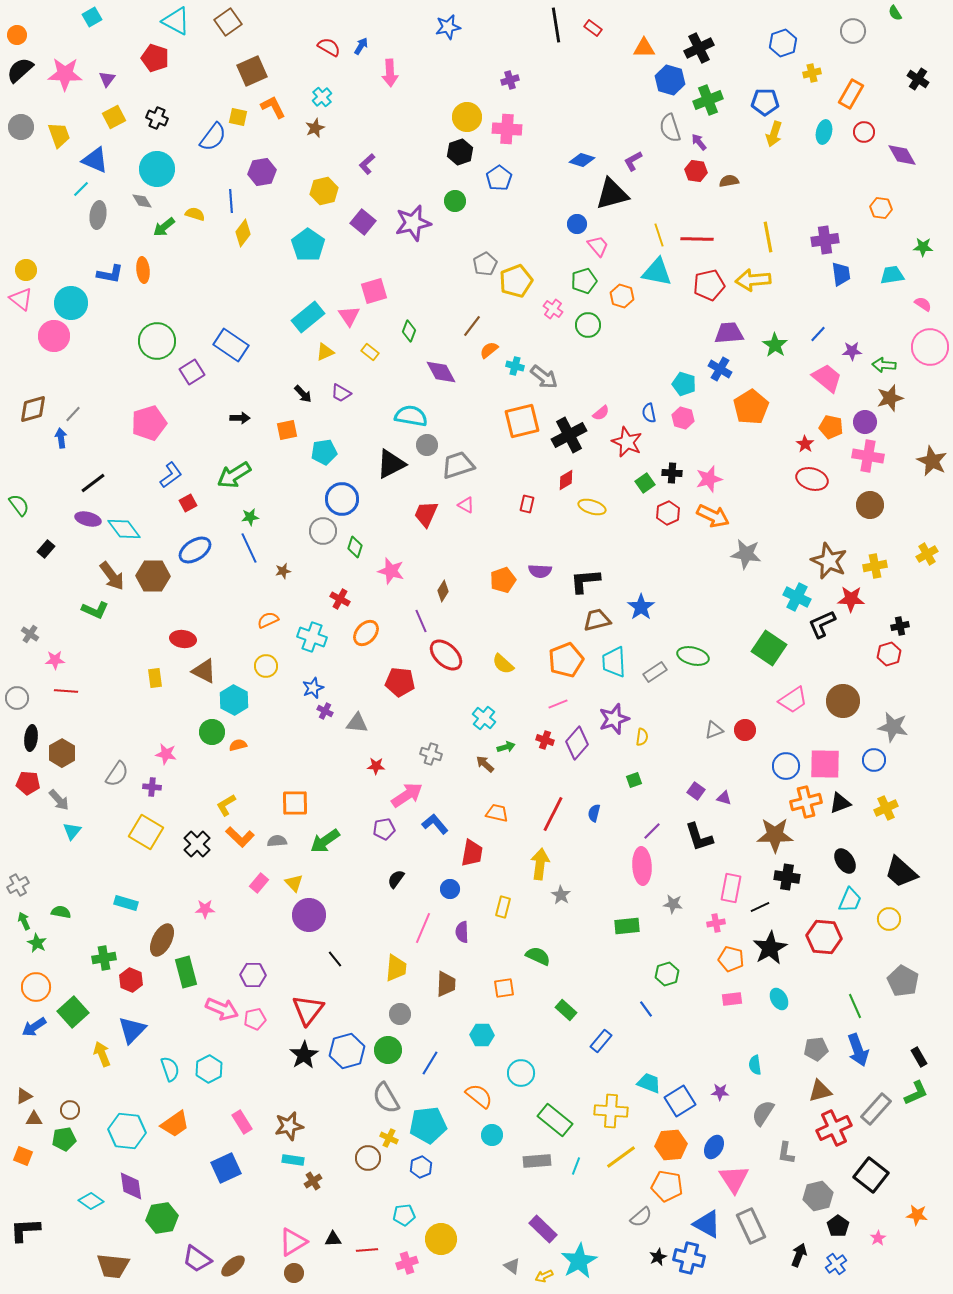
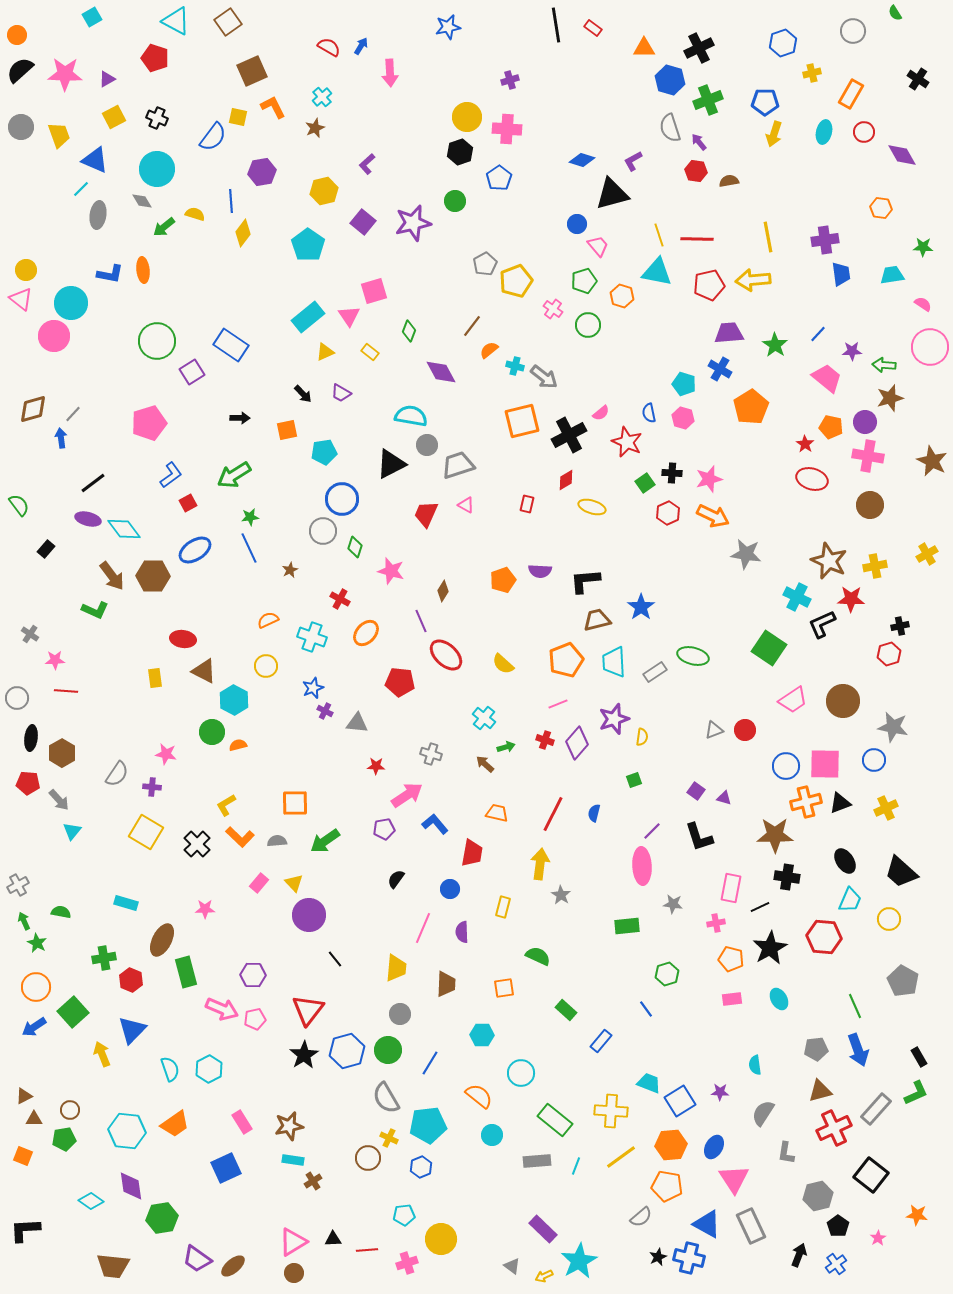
purple triangle at (107, 79): rotated 24 degrees clockwise
brown star at (283, 571): moved 7 px right, 1 px up; rotated 14 degrees counterclockwise
